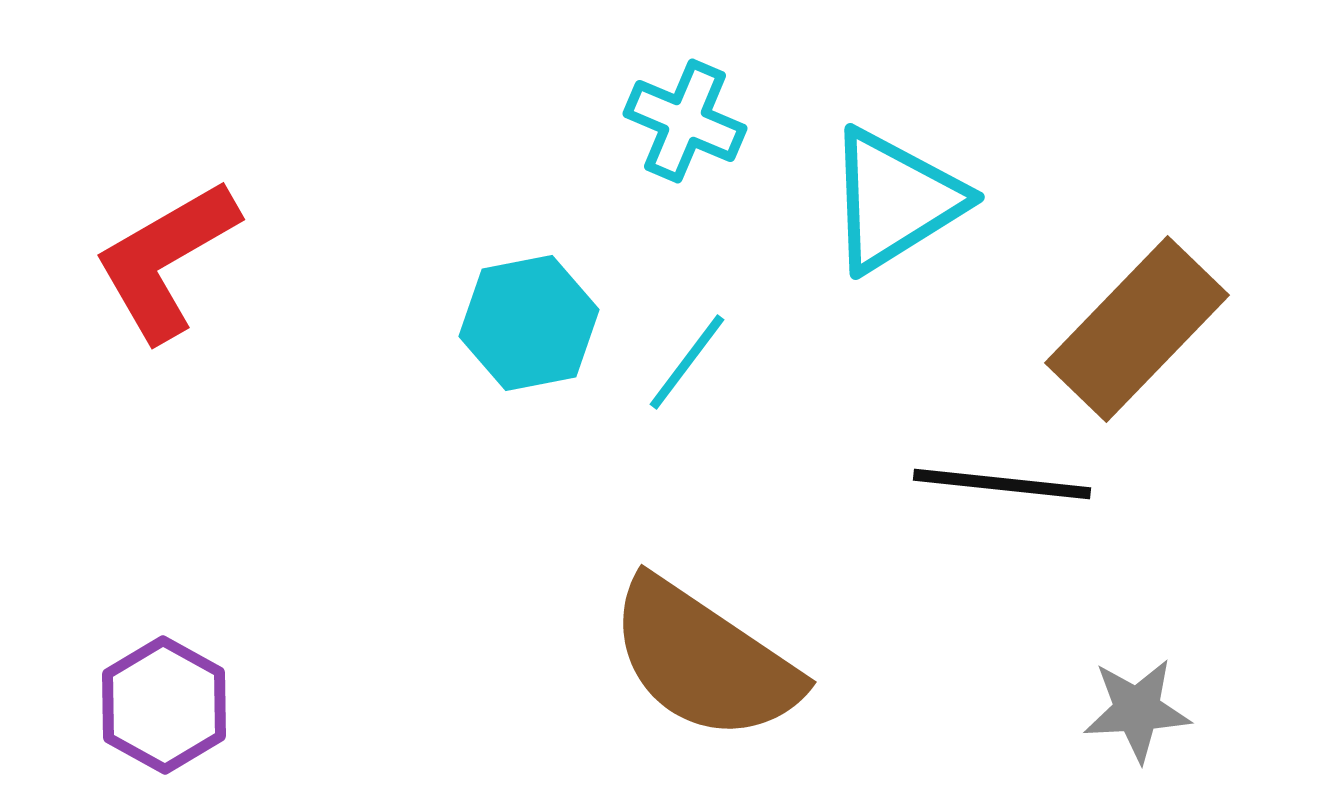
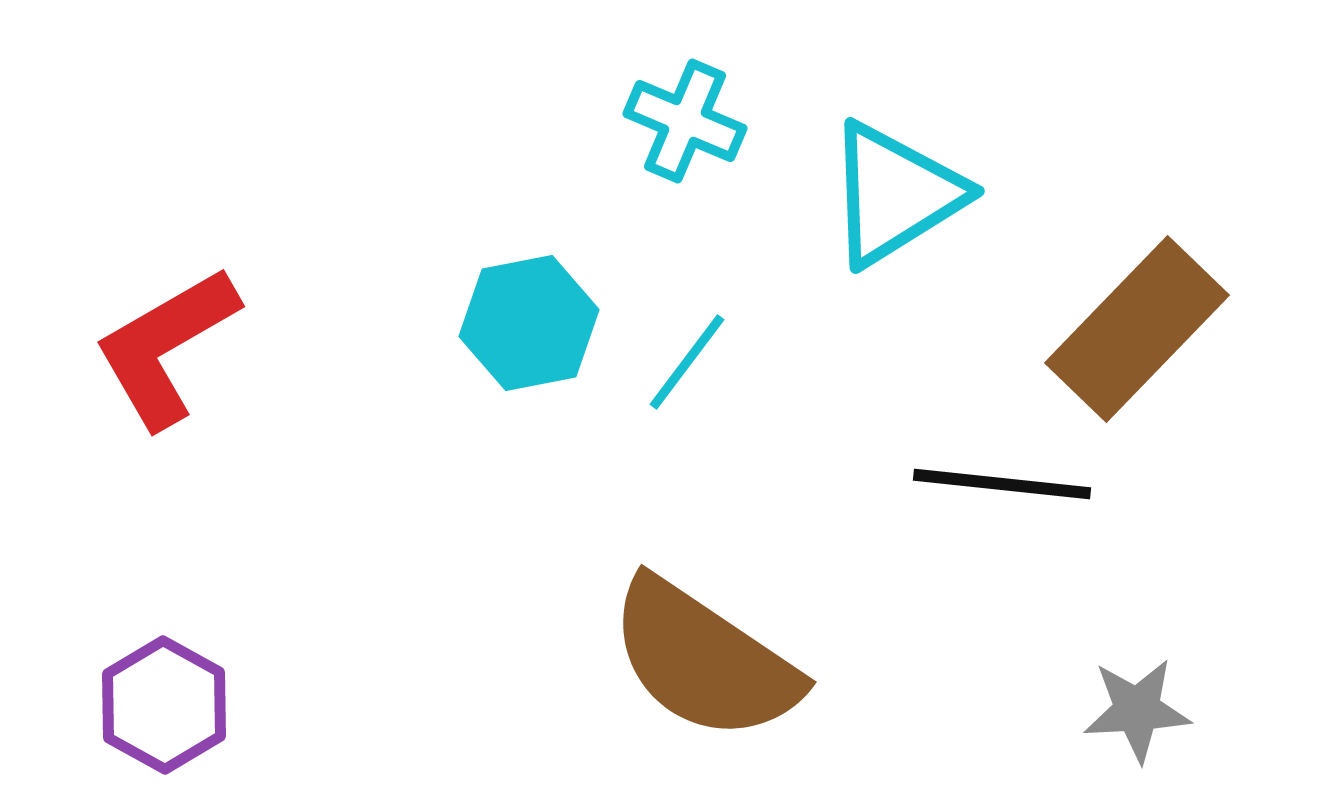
cyan triangle: moved 6 px up
red L-shape: moved 87 px down
